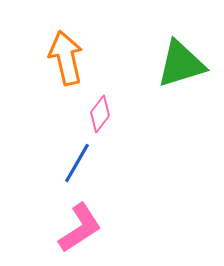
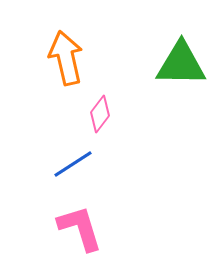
green triangle: rotated 18 degrees clockwise
blue line: moved 4 px left, 1 px down; rotated 27 degrees clockwise
pink L-shape: rotated 74 degrees counterclockwise
